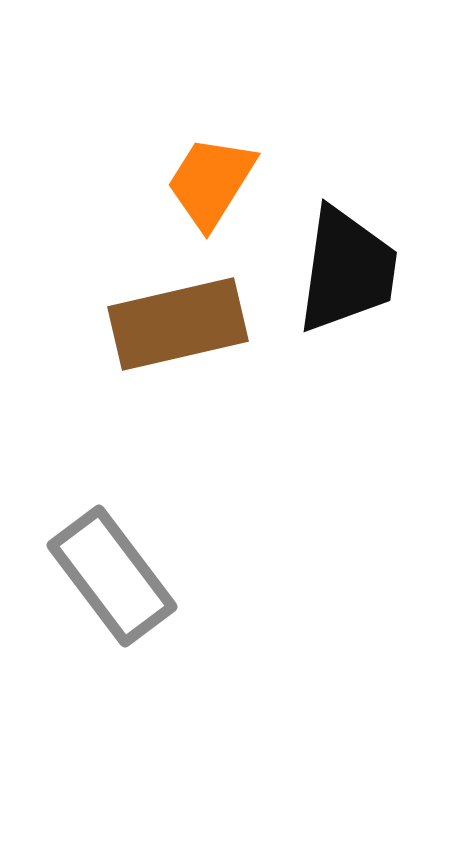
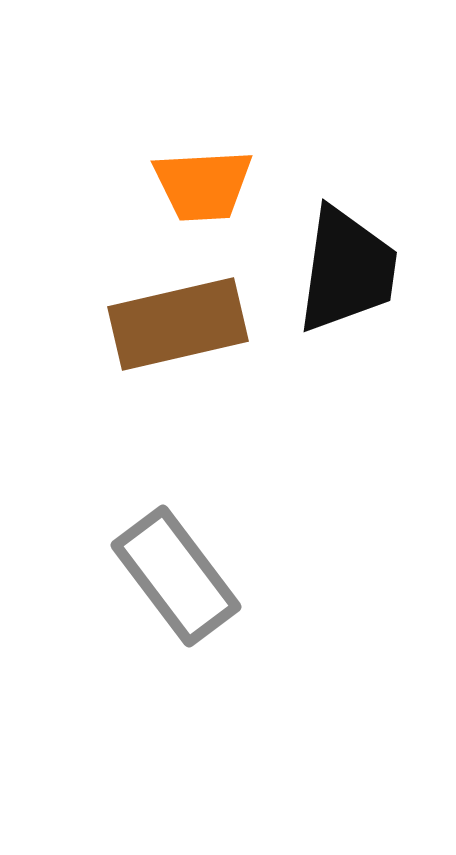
orange trapezoid: moved 8 px left, 3 px down; rotated 125 degrees counterclockwise
gray rectangle: moved 64 px right
